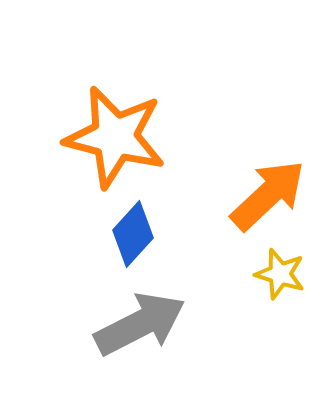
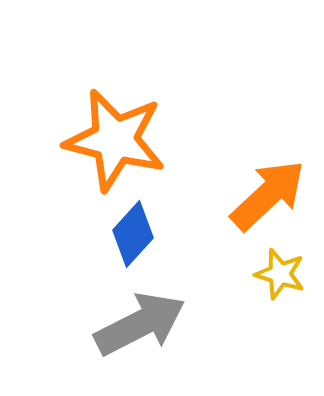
orange star: moved 3 px down
